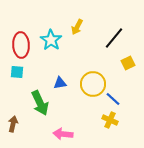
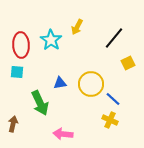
yellow circle: moved 2 px left
